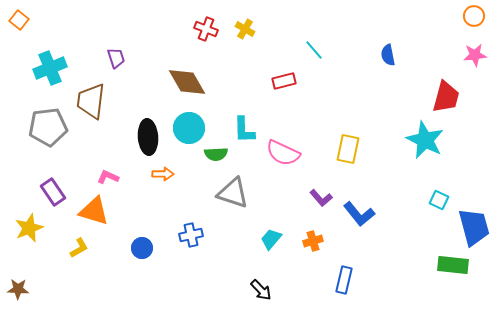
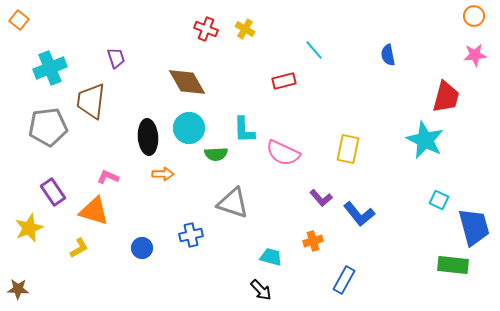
gray triangle: moved 10 px down
cyan trapezoid: moved 18 px down; rotated 65 degrees clockwise
blue rectangle: rotated 16 degrees clockwise
